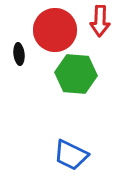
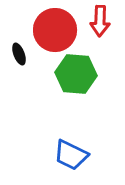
black ellipse: rotated 15 degrees counterclockwise
